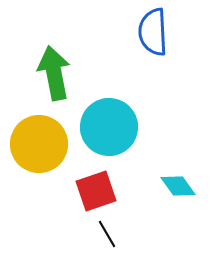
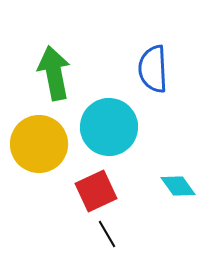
blue semicircle: moved 37 px down
red square: rotated 6 degrees counterclockwise
